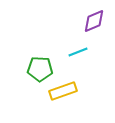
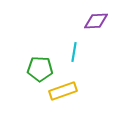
purple diamond: moved 2 px right; rotated 20 degrees clockwise
cyan line: moved 4 px left; rotated 60 degrees counterclockwise
